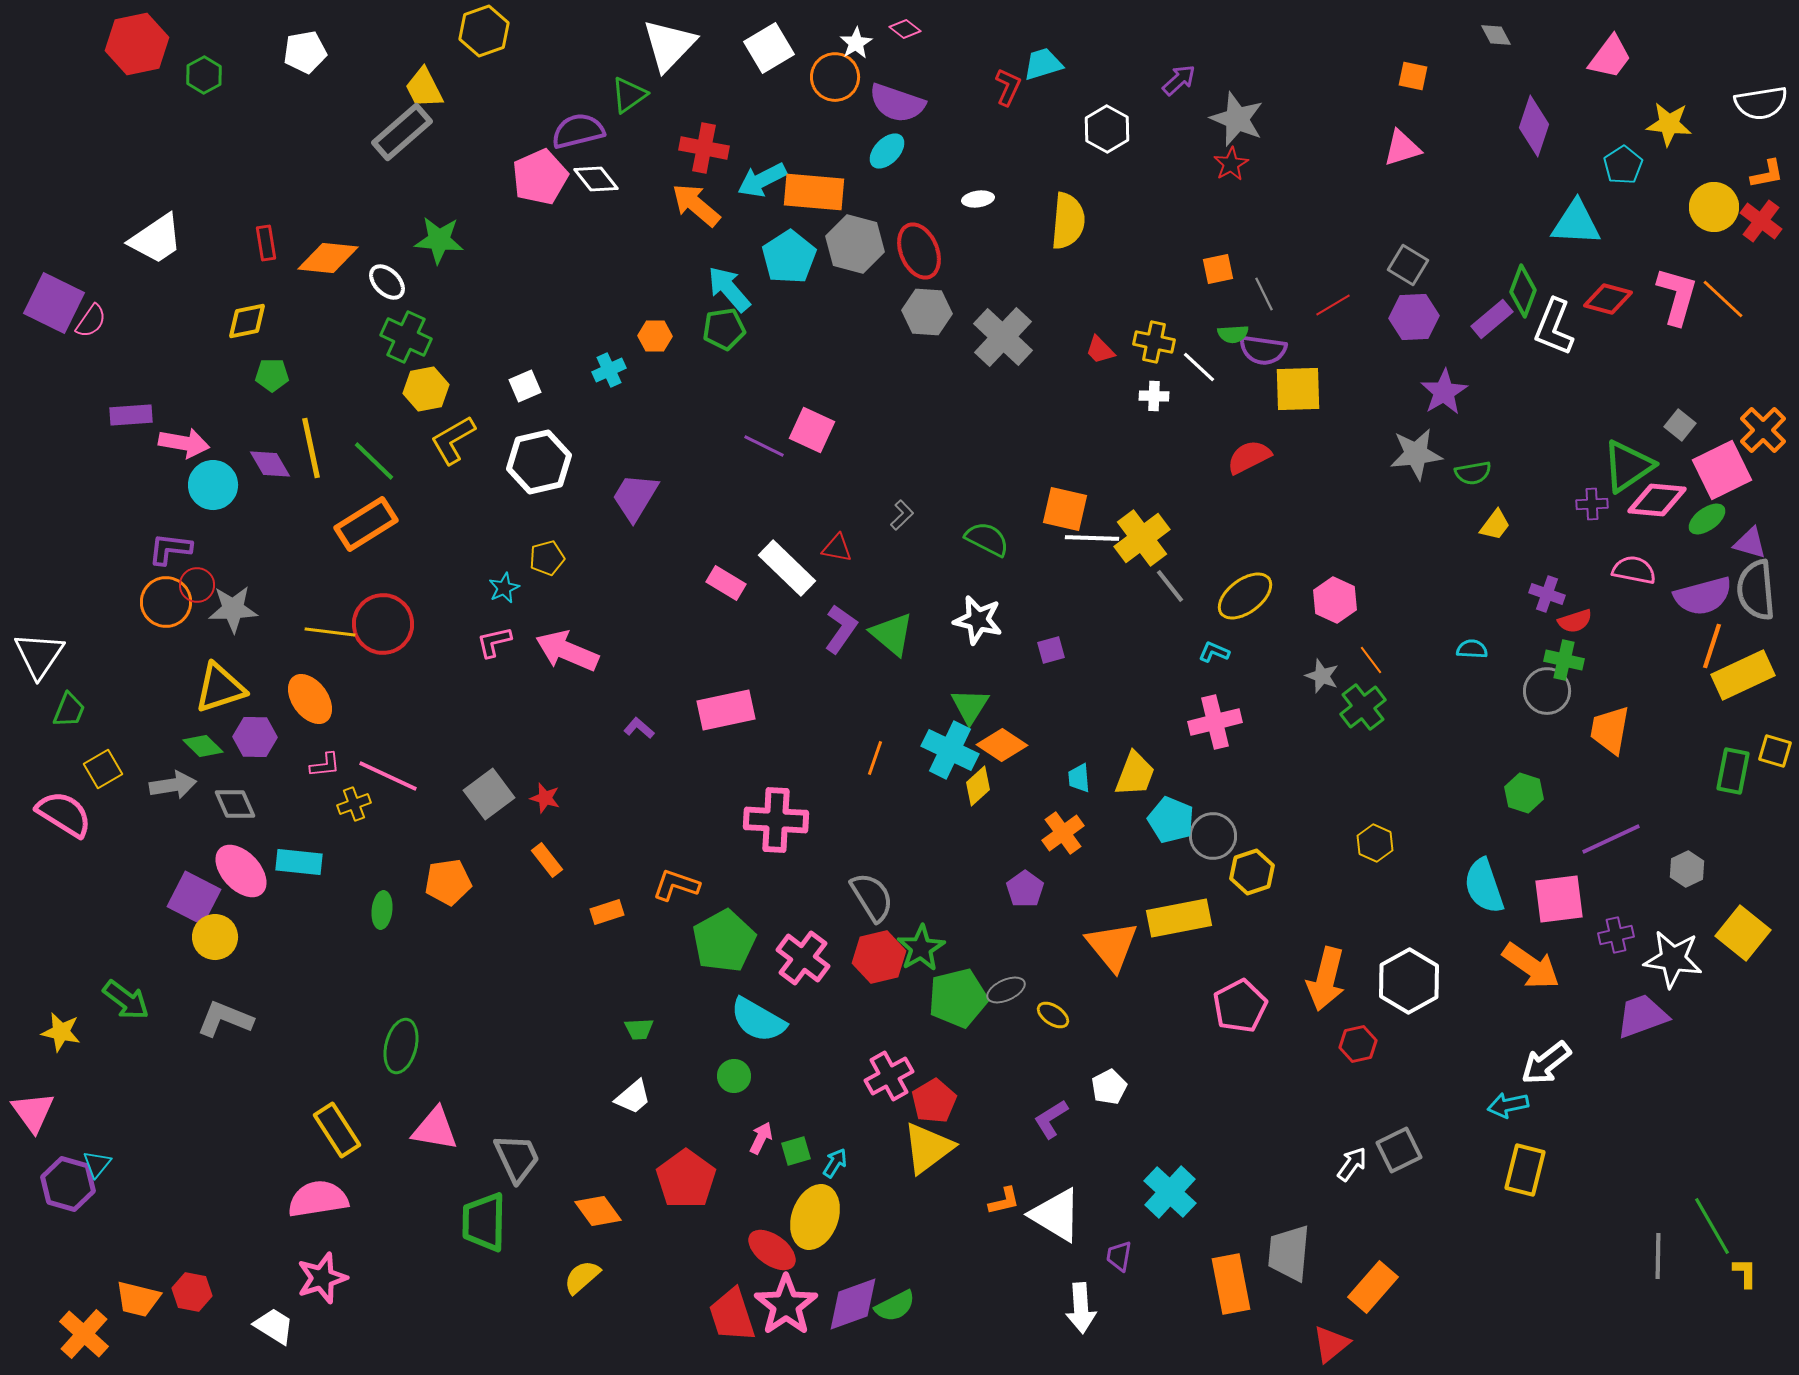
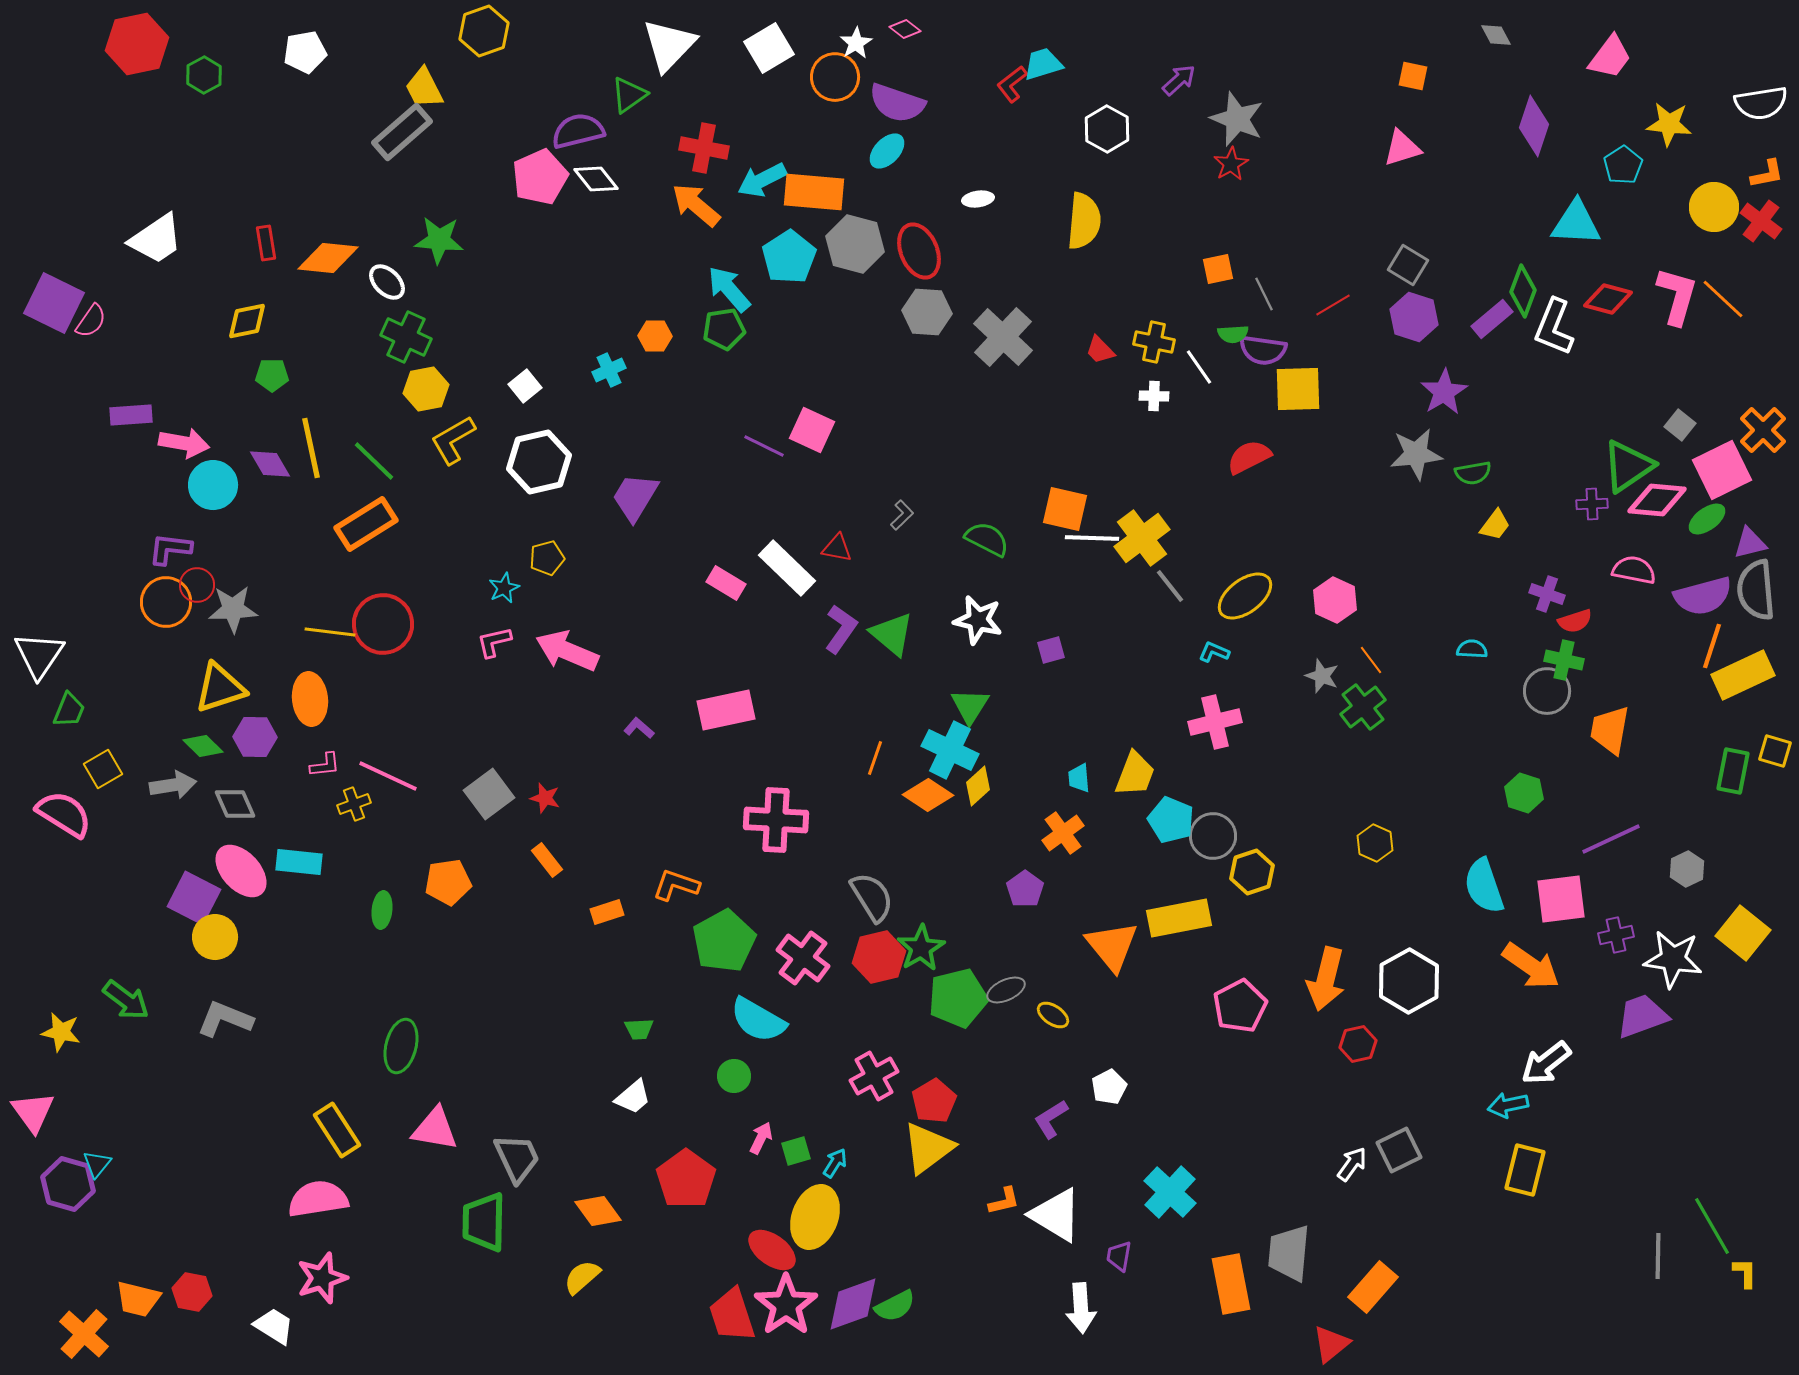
red L-shape at (1008, 87): moved 4 px right, 3 px up; rotated 153 degrees counterclockwise
yellow semicircle at (1068, 221): moved 16 px right
purple hexagon at (1414, 317): rotated 21 degrees clockwise
white line at (1199, 367): rotated 12 degrees clockwise
white square at (525, 386): rotated 16 degrees counterclockwise
purple triangle at (1750, 543): rotated 30 degrees counterclockwise
orange ellipse at (310, 699): rotated 30 degrees clockwise
orange diamond at (1002, 745): moved 74 px left, 50 px down
pink square at (1559, 899): moved 2 px right
pink cross at (889, 1076): moved 15 px left
